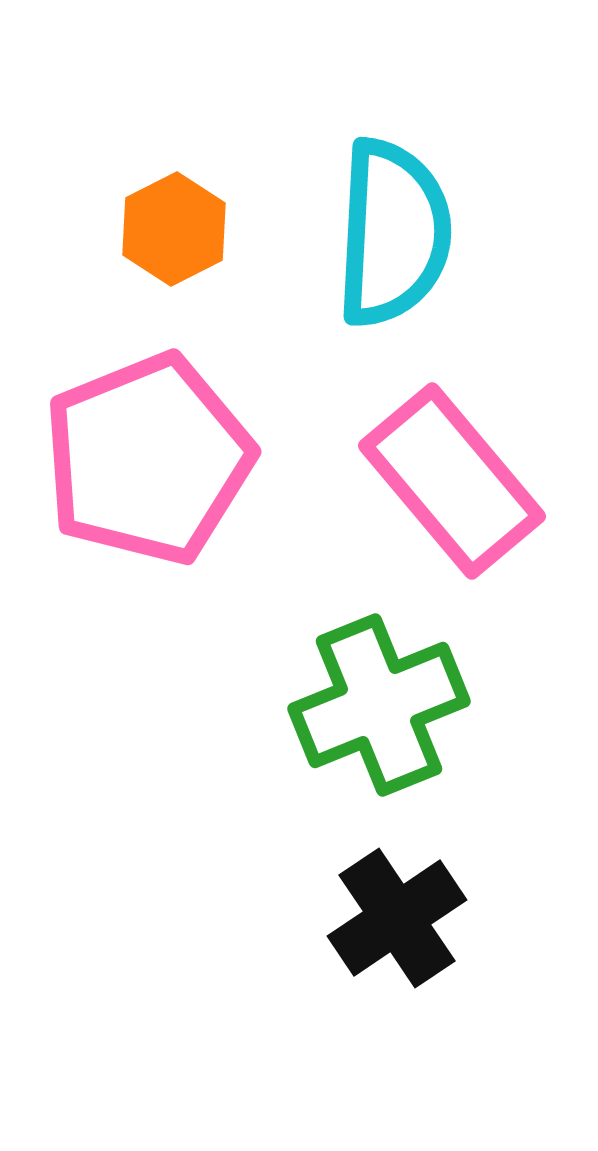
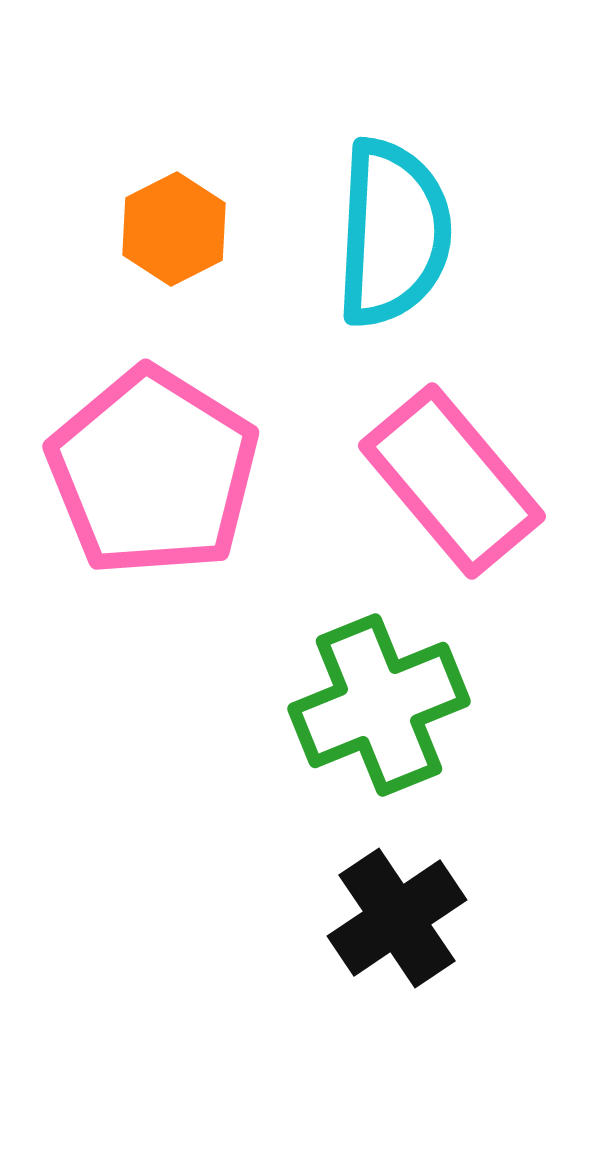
pink pentagon: moved 5 px right, 13 px down; rotated 18 degrees counterclockwise
